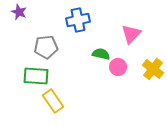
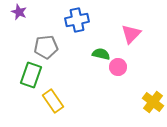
blue cross: moved 1 px left
yellow cross: moved 33 px down
green rectangle: moved 5 px left, 1 px up; rotated 75 degrees counterclockwise
